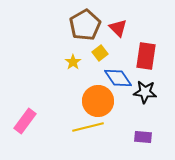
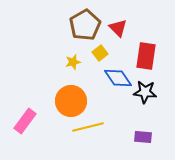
yellow star: rotated 21 degrees clockwise
orange circle: moved 27 px left
